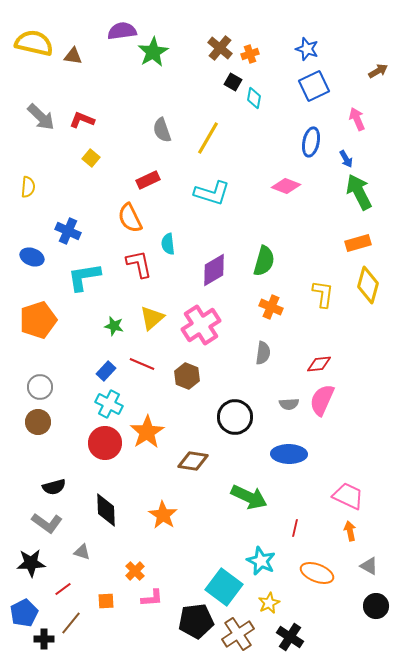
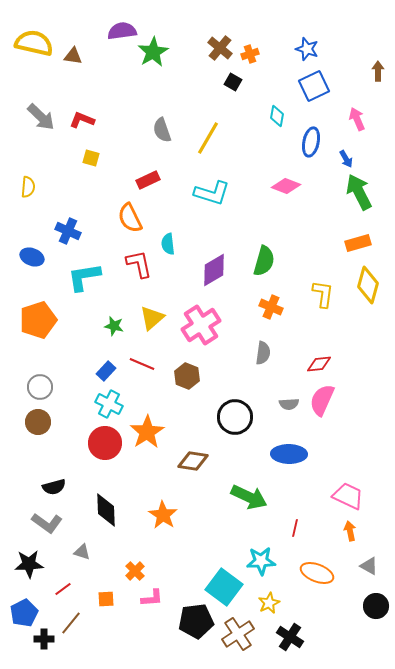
brown arrow at (378, 71): rotated 60 degrees counterclockwise
cyan diamond at (254, 98): moved 23 px right, 18 px down
yellow square at (91, 158): rotated 24 degrees counterclockwise
cyan star at (261, 561): rotated 28 degrees counterclockwise
black star at (31, 563): moved 2 px left, 1 px down
orange square at (106, 601): moved 2 px up
